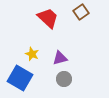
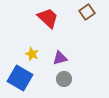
brown square: moved 6 px right
